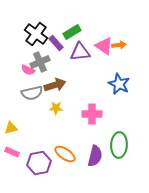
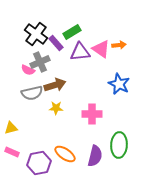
pink triangle: moved 3 px left, 3 px down
